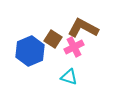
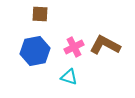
brown L-shape: moved 22 px right, 17 px down
brown square: moved 13 px left, 25 px up; rotated 30 degrees counterclockwise
blue hexagon: moved 5 px right; rotated 12 degrees clockwise
